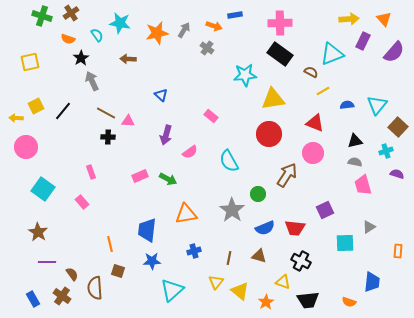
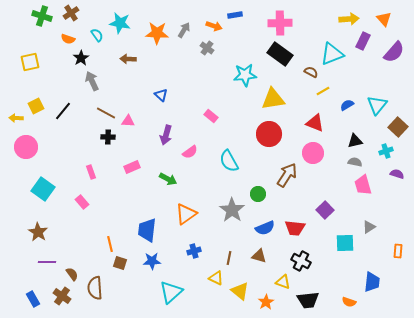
orange star at (157, 33): rotated 15 degrees clockwise
blue semicircle at (347, 105): rotated 24 degrees counterclockwise
pink rectangle at (140, 176): moved 8 px left, 9 px up
purple square at (325, 210): rotated 18 degrees counterclockwise
orange triangle at (186, 214): rotated 25 degrees counterclockwise
brown square at (118, 271): moved 2 px right, 8 px up
yellow triangle at (216, 282): moved 4 px up; rotated 42 degrees counterclockwise
cyan triangle at (172, 290): moved 1 px left, 2 px down
